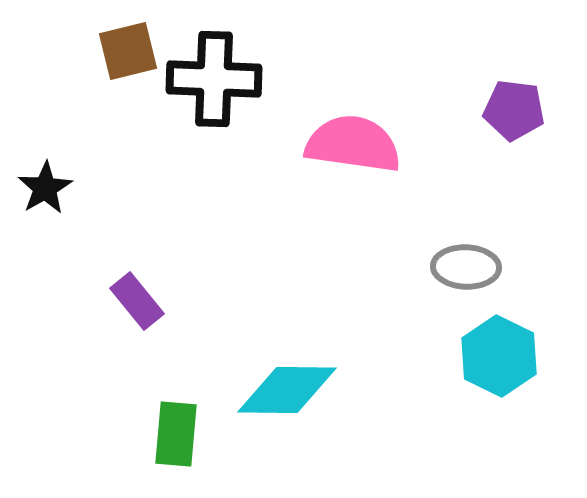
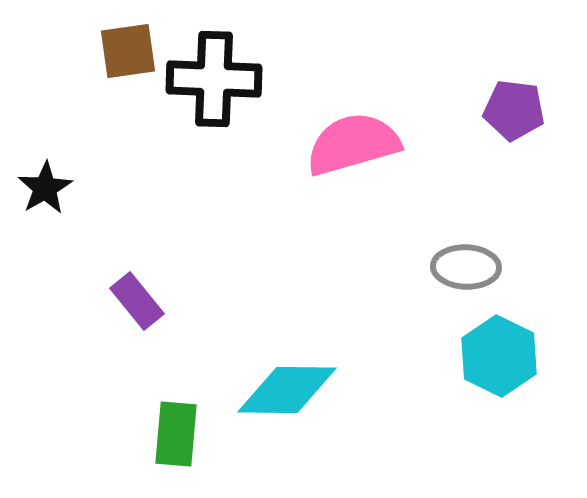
brown square: rotated 6 degrees clockwise
pink semicircle: rotated 24 degrees counterclockwise
